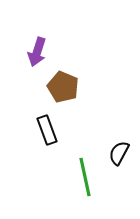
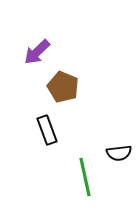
purple arrow: rotated 28 degrees clockwise
black semicircle: rotated 125 degrees counterclockwise
